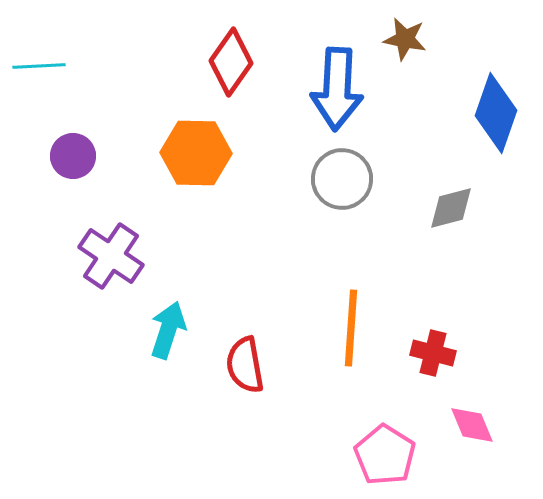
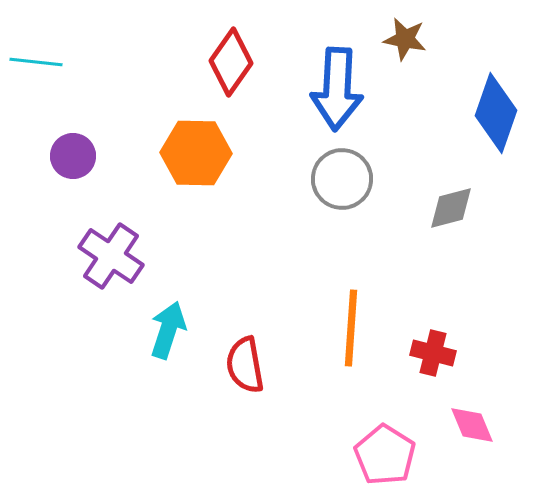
cyan line: moved 3 px left, 4 px up; rotated 9 degrees clockwise
